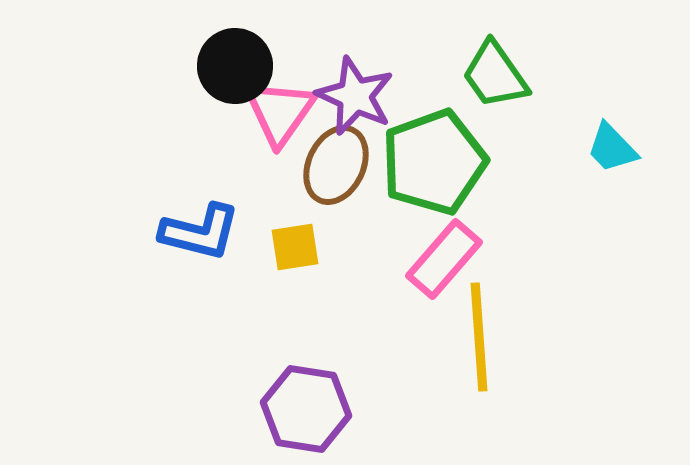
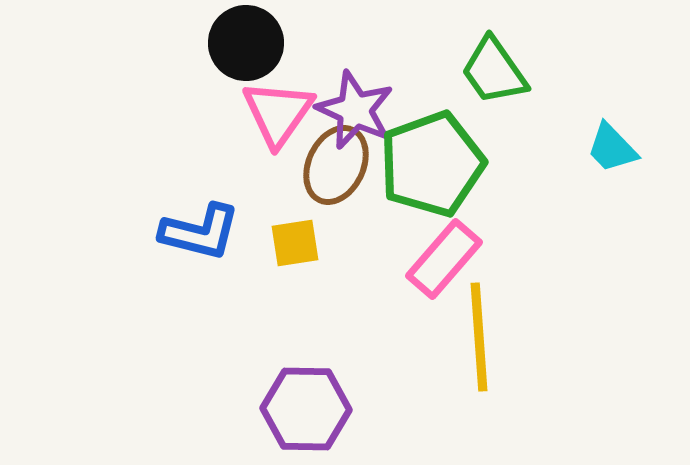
black circle: moved 11 px right, 23 px up
green trapezoid: moved 1 px left, 4 px up
purple star: moved 14 px down
pink triangle: moved 2 px left, 1 px down
green pentagon: moved 2 px left, 2 px down
yellow square: moved 4 px up
purple hexagon: rotated 8 degrees counterclockwise
